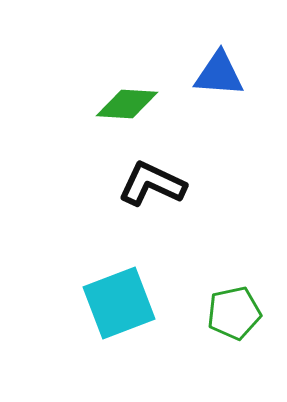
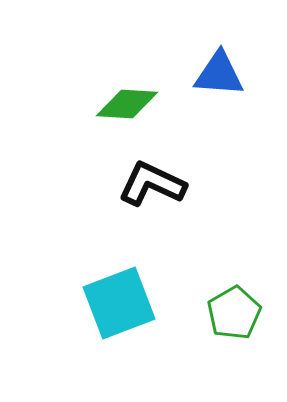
green pentagon: rotated 18 degrees counterclockwise
